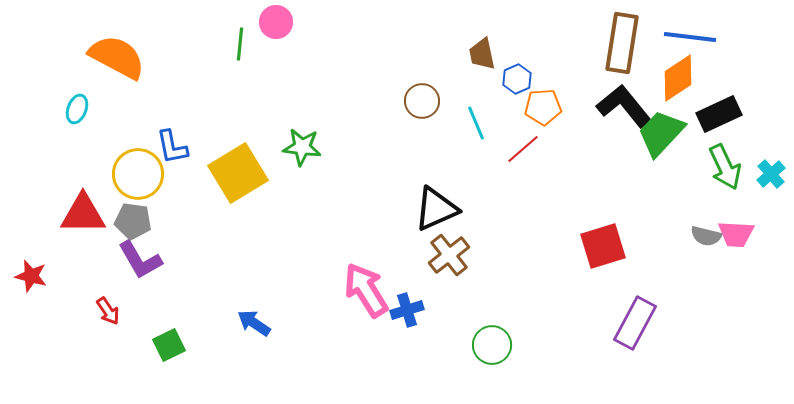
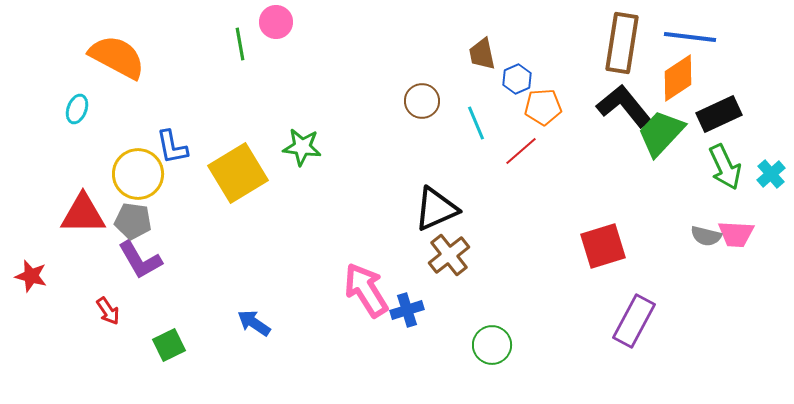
green line: rotated 16 degrees counterclockwise
red line: moved 2 px left, 2 px down
purple rectangle: moved 1 px left, 2 px up
